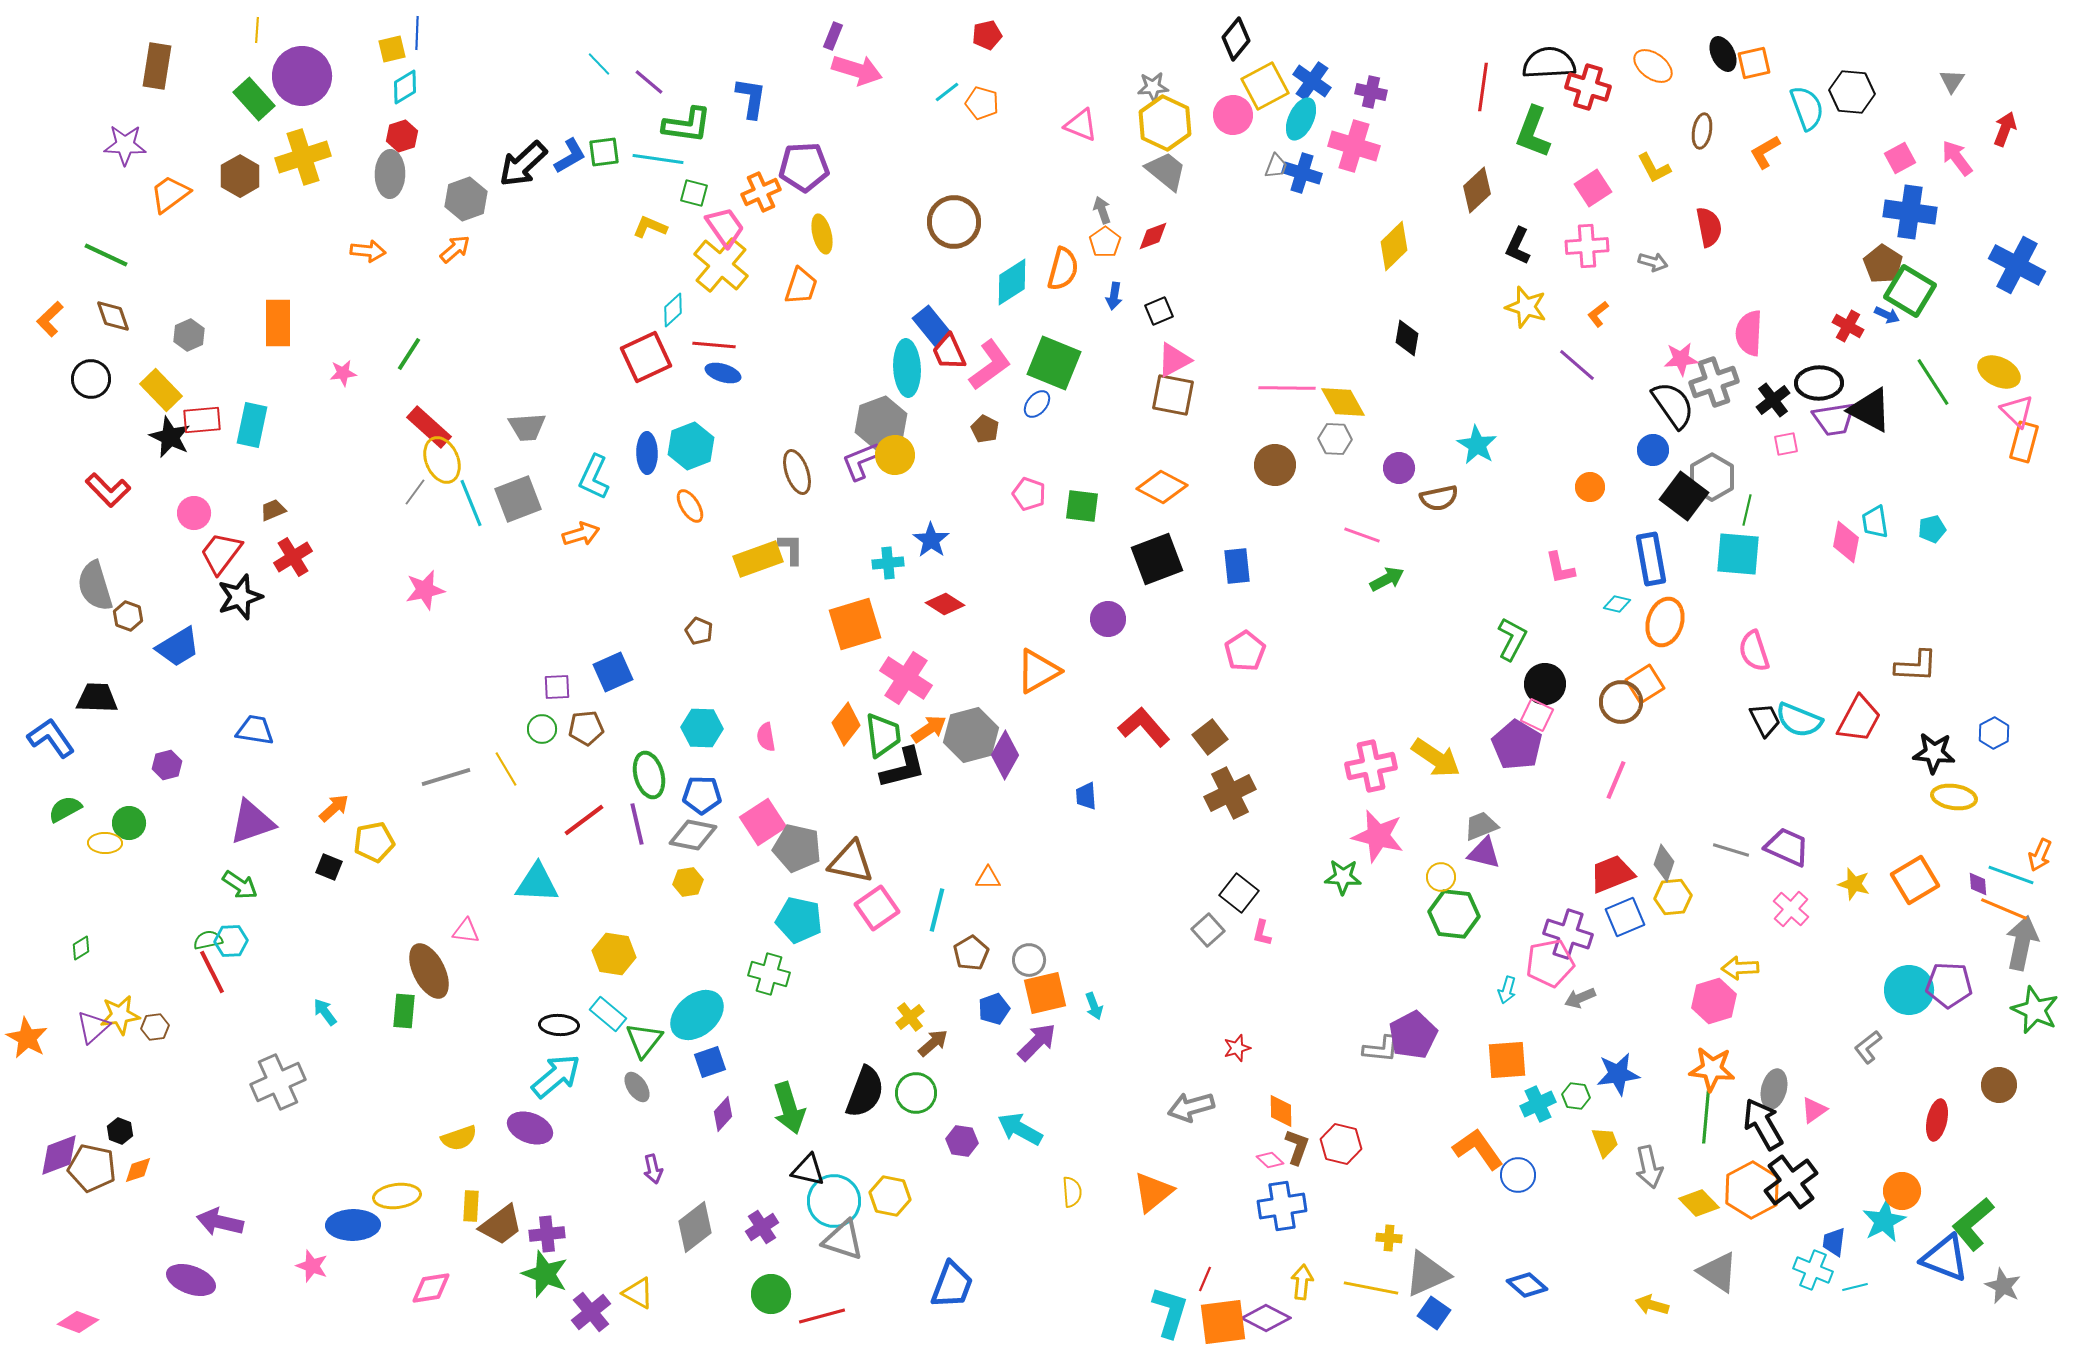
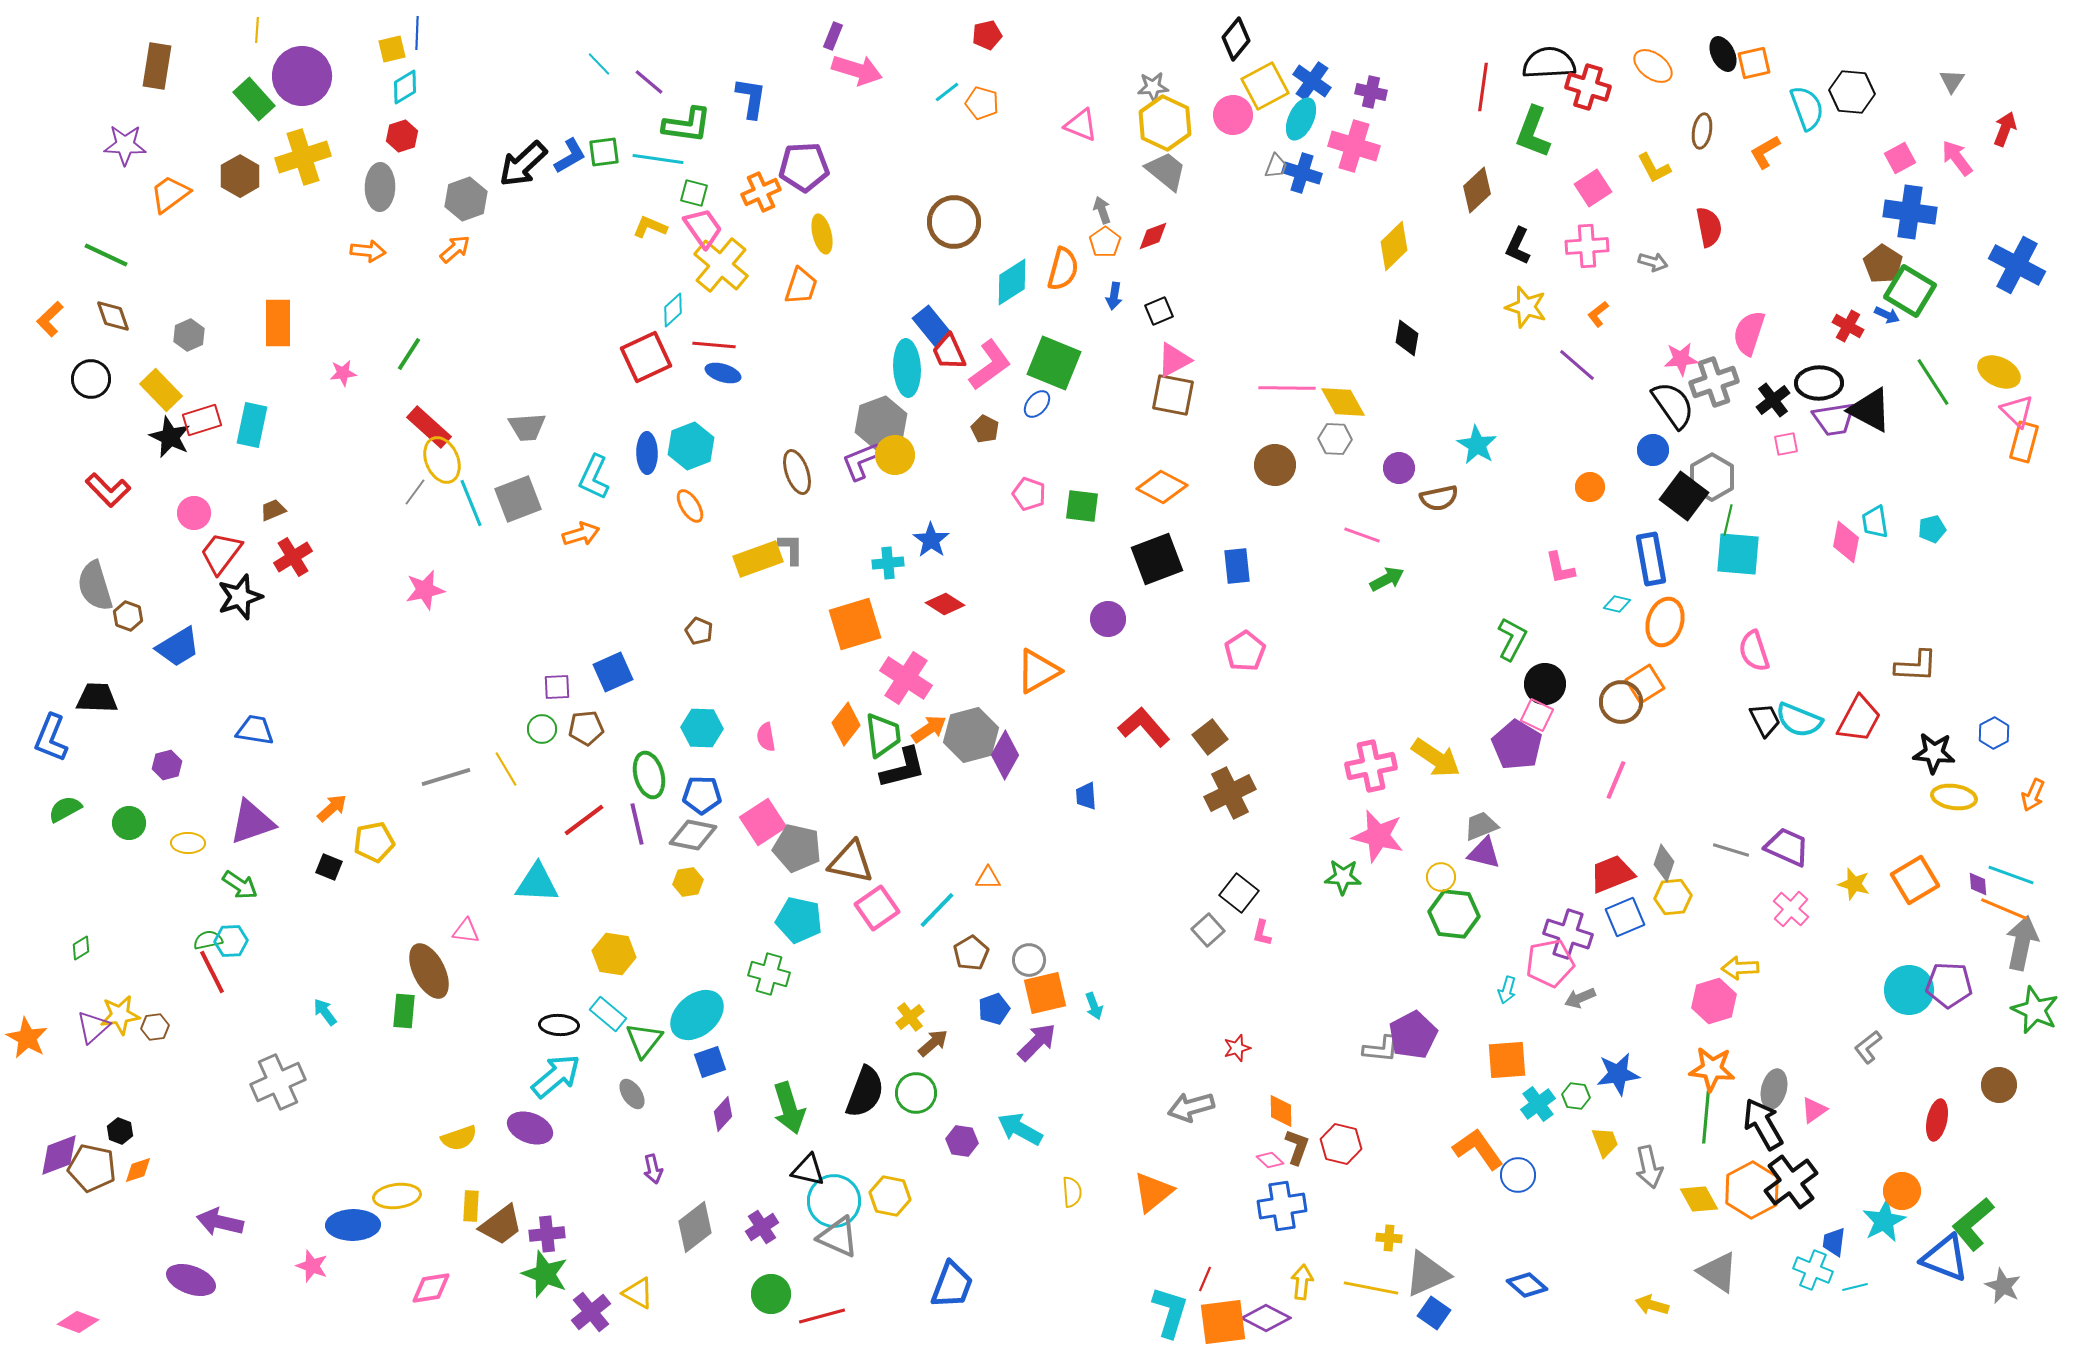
gray ellipse at (390, 174): moved 10 px left, 13 px down
pink trapezoid at (725, 227): moved 22 px left, 1 px down
pink semicircle at (1749, 333): rotated 15 degrees clockwise
red rectangle at (202, 420): rotated 12 degrees counterclockwise
green line at (1747, 510): moved 19 px left, 10 px down
blue L-shape at (51, 738): rotated 123 degrees counterclockwise
orange arrow at (334, 808): moved 2 px left
yellow ellipse at (105, 843): moved 83 px right
orange arrow at (2040, 855): moved 7 px left, 60 px up
cyan line at (937, 910): rotated 30 degrees clockwise
gray ellipse at (637, 1087): moved 5 px left, 7 px down
cyan cross at (1538, 1104): rotated 12 degrees counterclockwise
yellow diamond at (1699, 1203): moved 4 px up; rotated 15 degrees clockwise
gray triangle at (843, 1240): moved 5 px left, 3 px up; rotated 6 degrees clockwise
